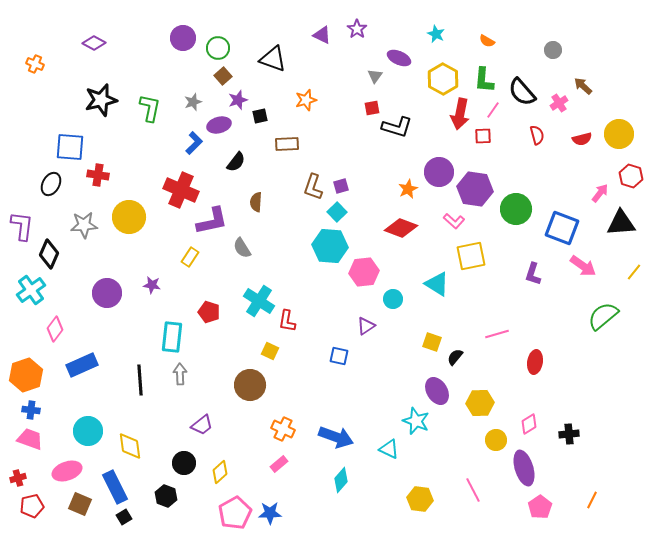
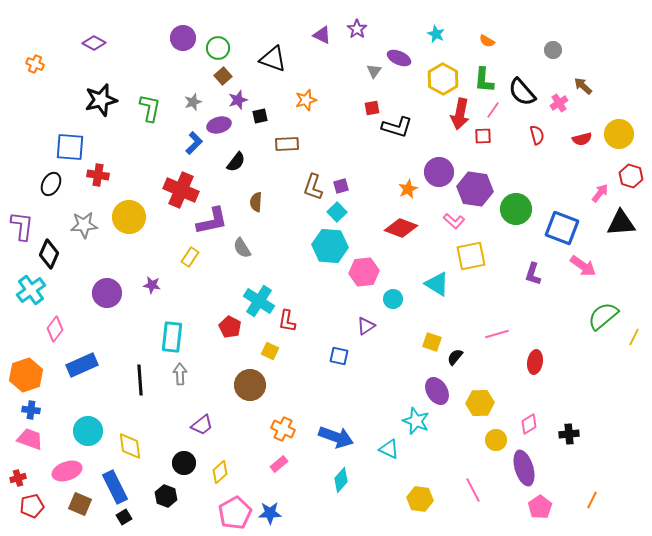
gray triangle at (375, 76): moved 1 px left, 5 px up
yellow line at (634, 272): moved 65 px down; rotated 12 degrees counterclockwise
red pentagon at (209, 312): moved 21 px right, 15 px down; rotated 10 degrees clockwise
